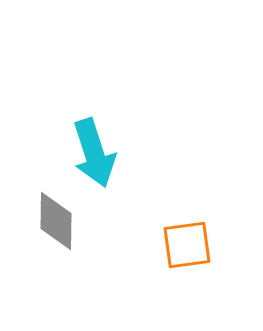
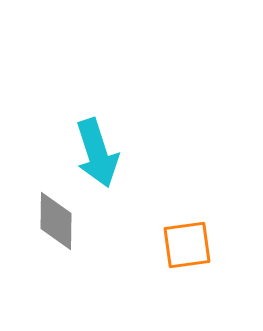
cyan arrow: moved 3 px right
